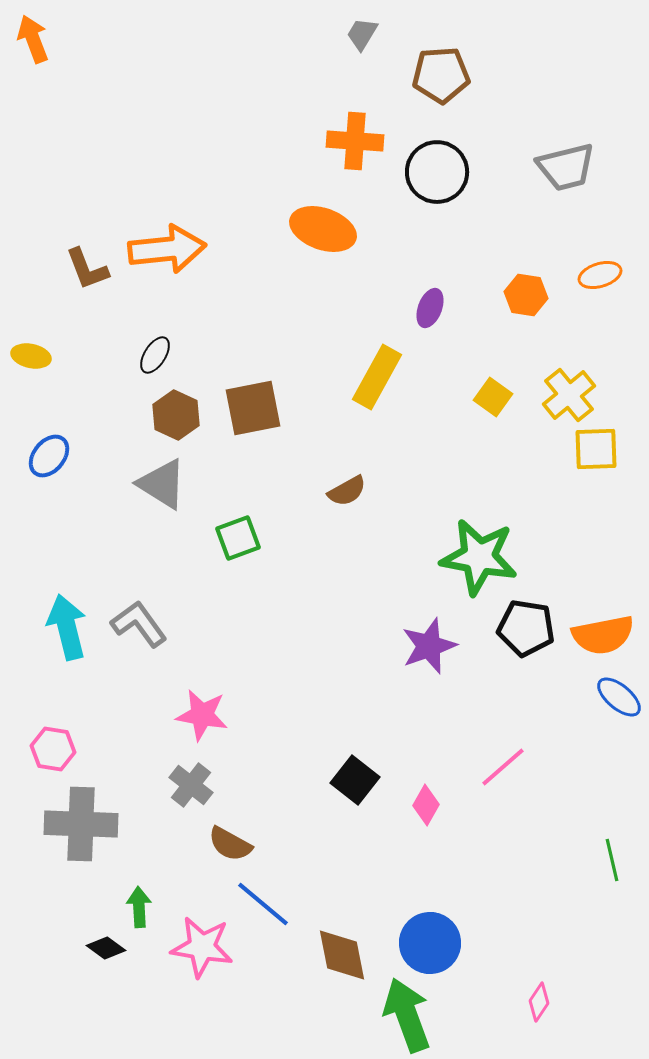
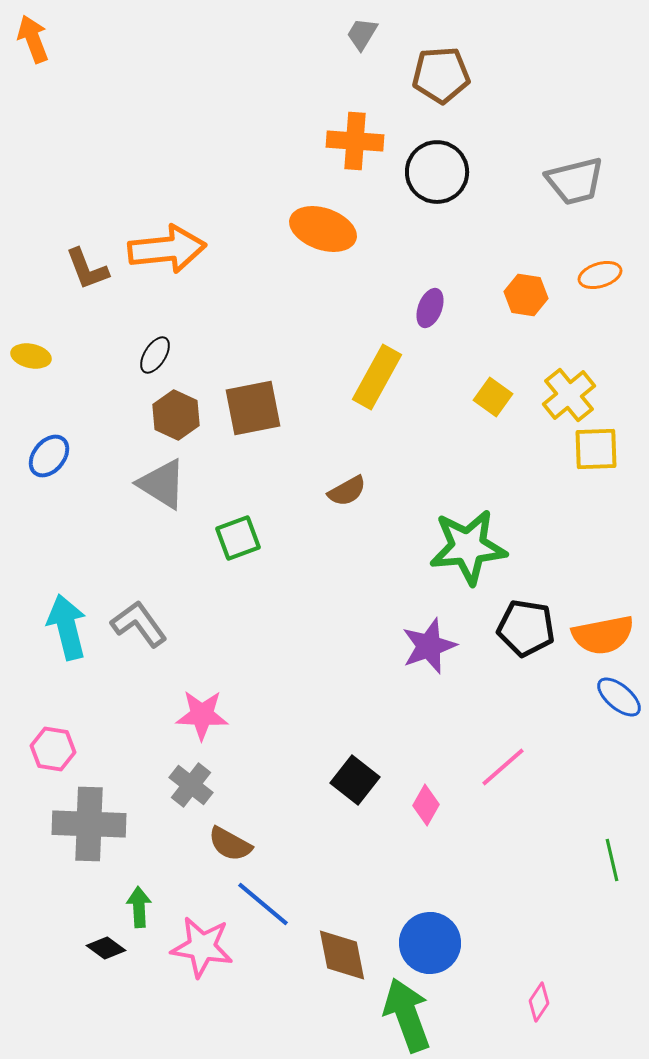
gray trapezoid at (566, 167): moved 9 px right, 14 px down
green star at (479, 557): moved 11 px left, 10 px up; rotated 16 degrees counterclockwise
pink star at (202, 715): rotated 8 degrees counterclockwise
gray cross at (81, 824): moved 8 px right
